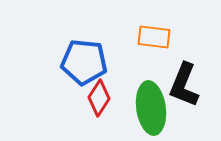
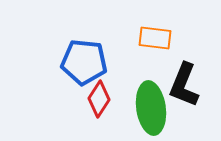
orange rectangle: moved 1 px right, 1 px down
red diamond: moved 1 px down
